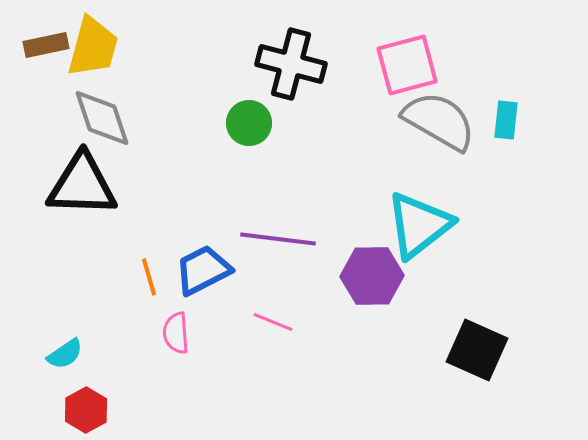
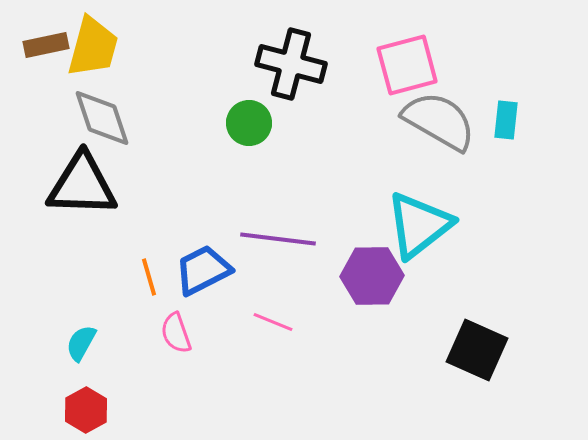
pink semicircle: rotated 15 degrees counterclockwise
cyan semicircle: moved 16 px right, 11 px up; rotated 153 degrees clockwise
